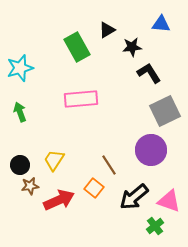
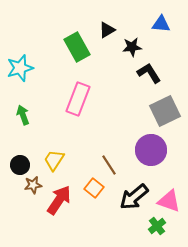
pink rectangle: moved 3 px left; rotated 64 degrees counterclockwise
green arrow: moved 3 px right, 3 px down
brown star: moved 3 px right, 1 px up
red arrow: rotated 32 degrees counterclockwise
green cross: moved 2 px right
